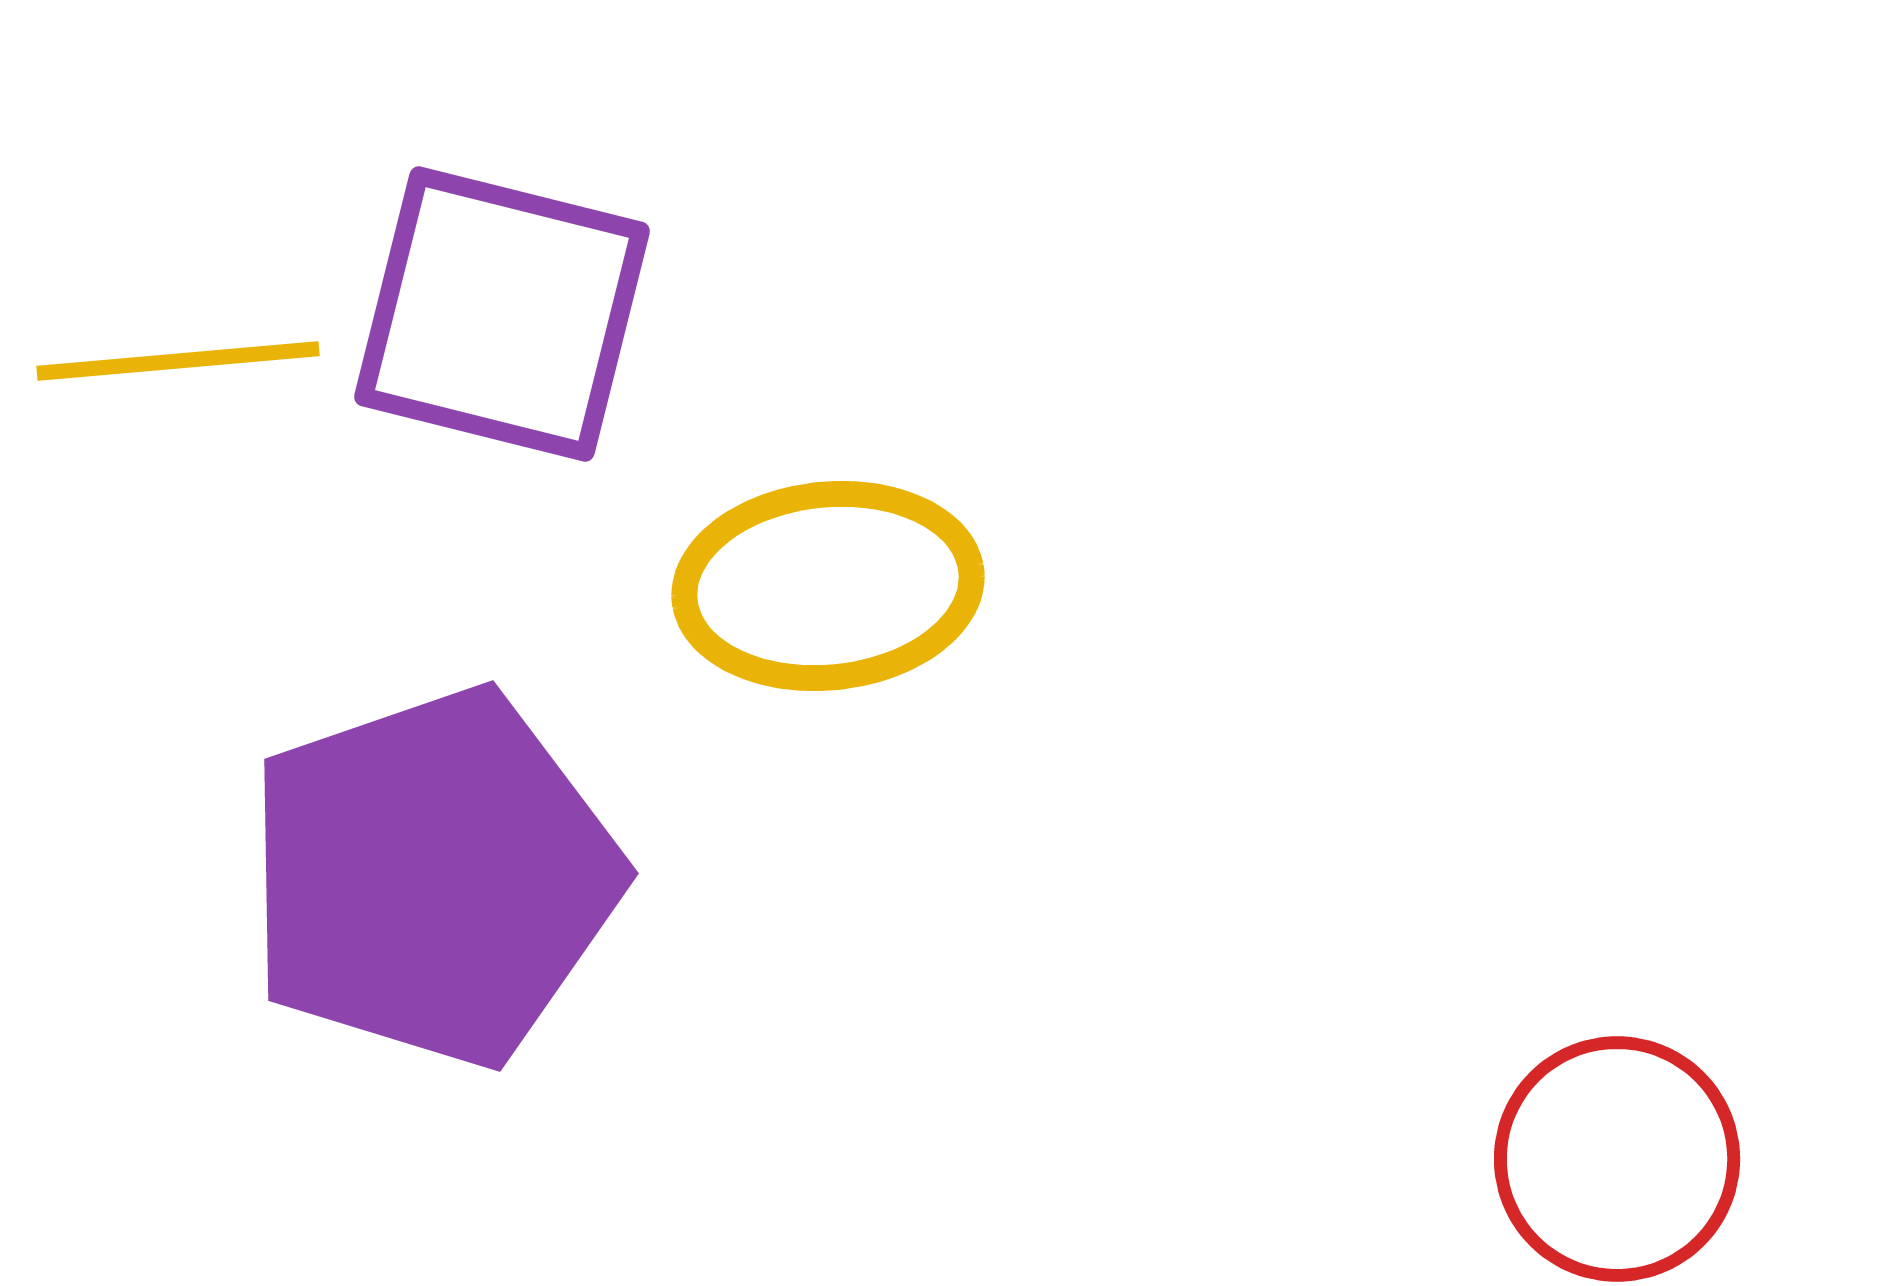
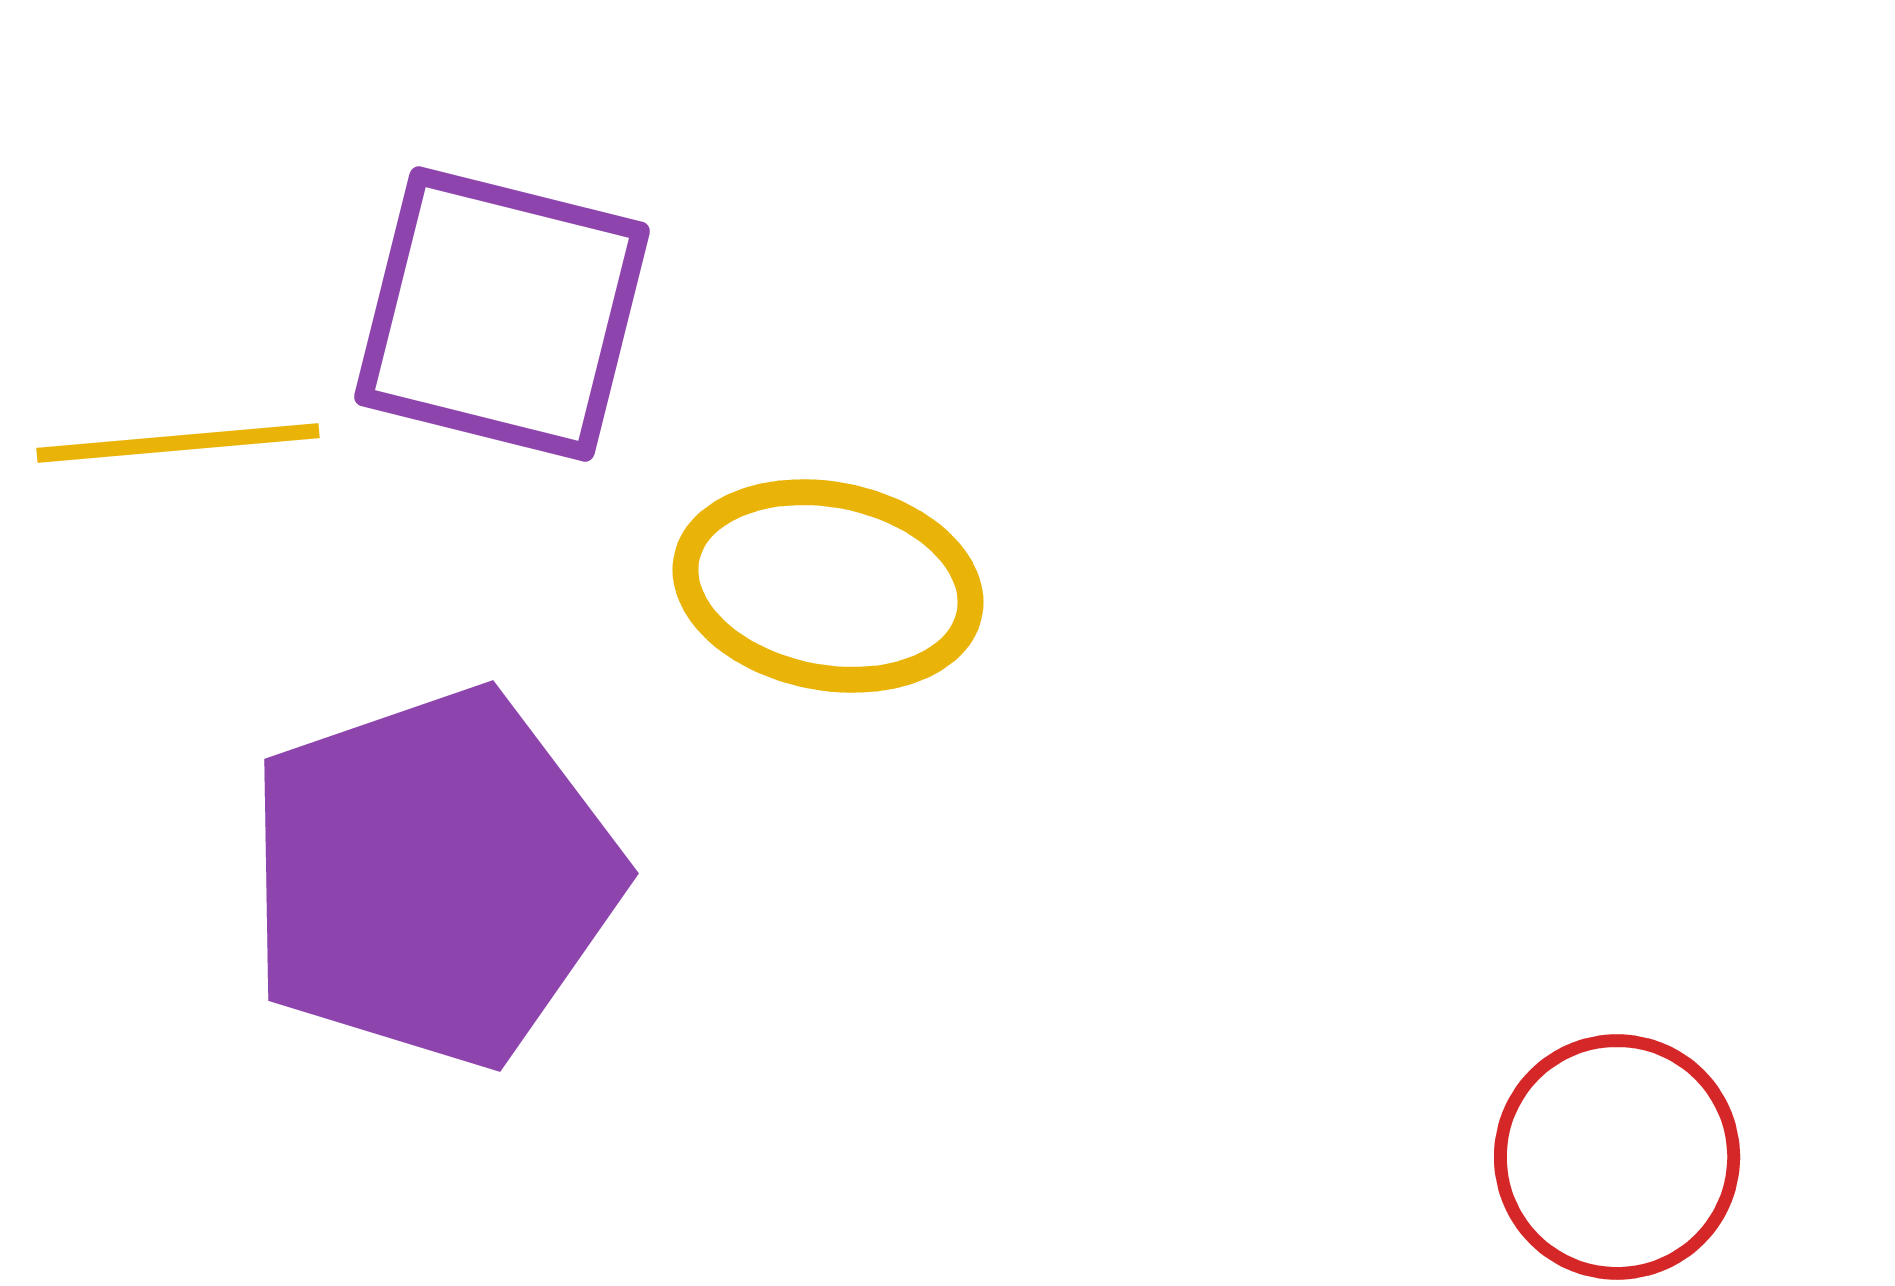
yellow line: moved 82 px down
yellow ellipse: rotated 17 degrees clockwise
red circle: moved 2 px up
